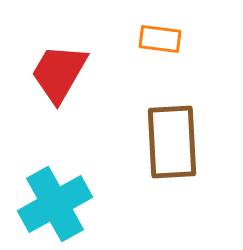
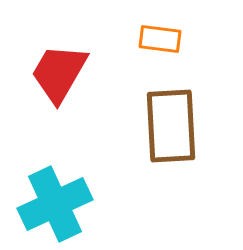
brown rectangle: moved 1 px left, 16 px up
cyan cross: rotated 4 degrees clockwise
